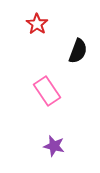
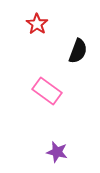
pink rectangle: rotated 20 degrees counterclockwise
purple star: moved 3 px right, 6 px down
